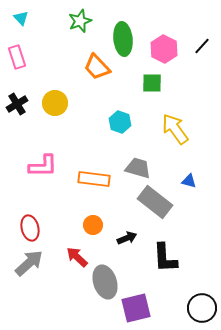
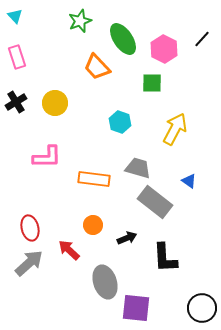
cyan triangle: moved 6 px left, 2 px up
green ellipse: rotated 28 degrees counterclockwise
black line: moved 7 px up
black cross: moved 1 px left, 2 px up
yellow arrow: rotated 64 degrees clockwise
pink L-shape: moved 4 px right, 9 px up
blue triangle: rotated 21 degrees clockwise
red arrow: moved 8 px left, 7 px up
purple square: rotated 20 degrees clockwise
